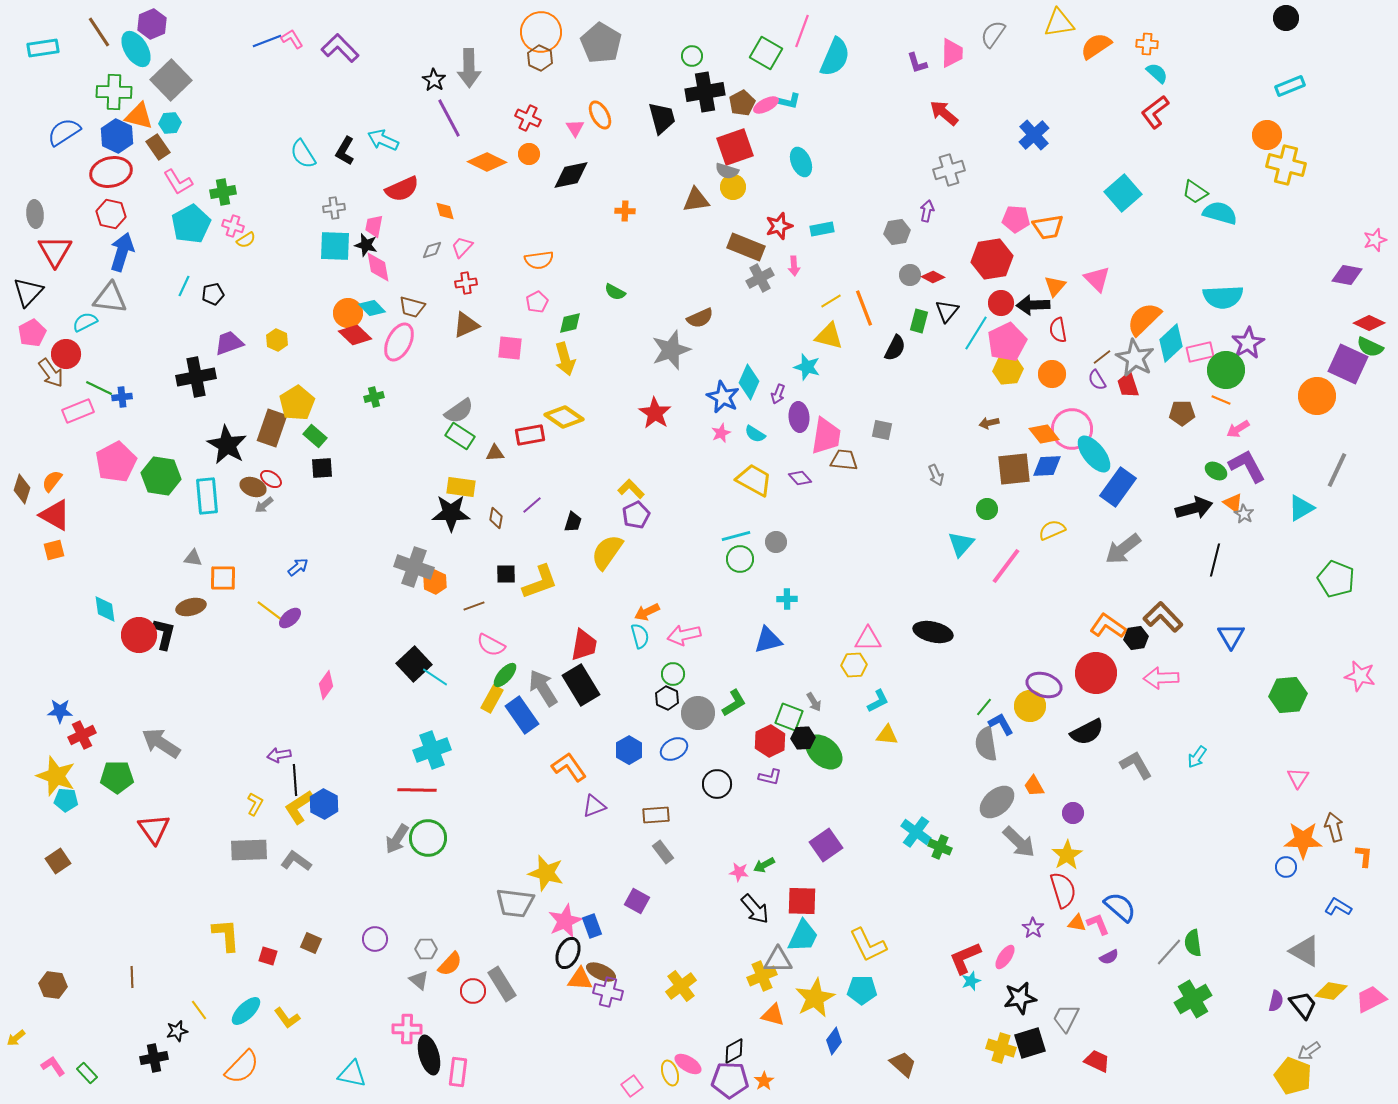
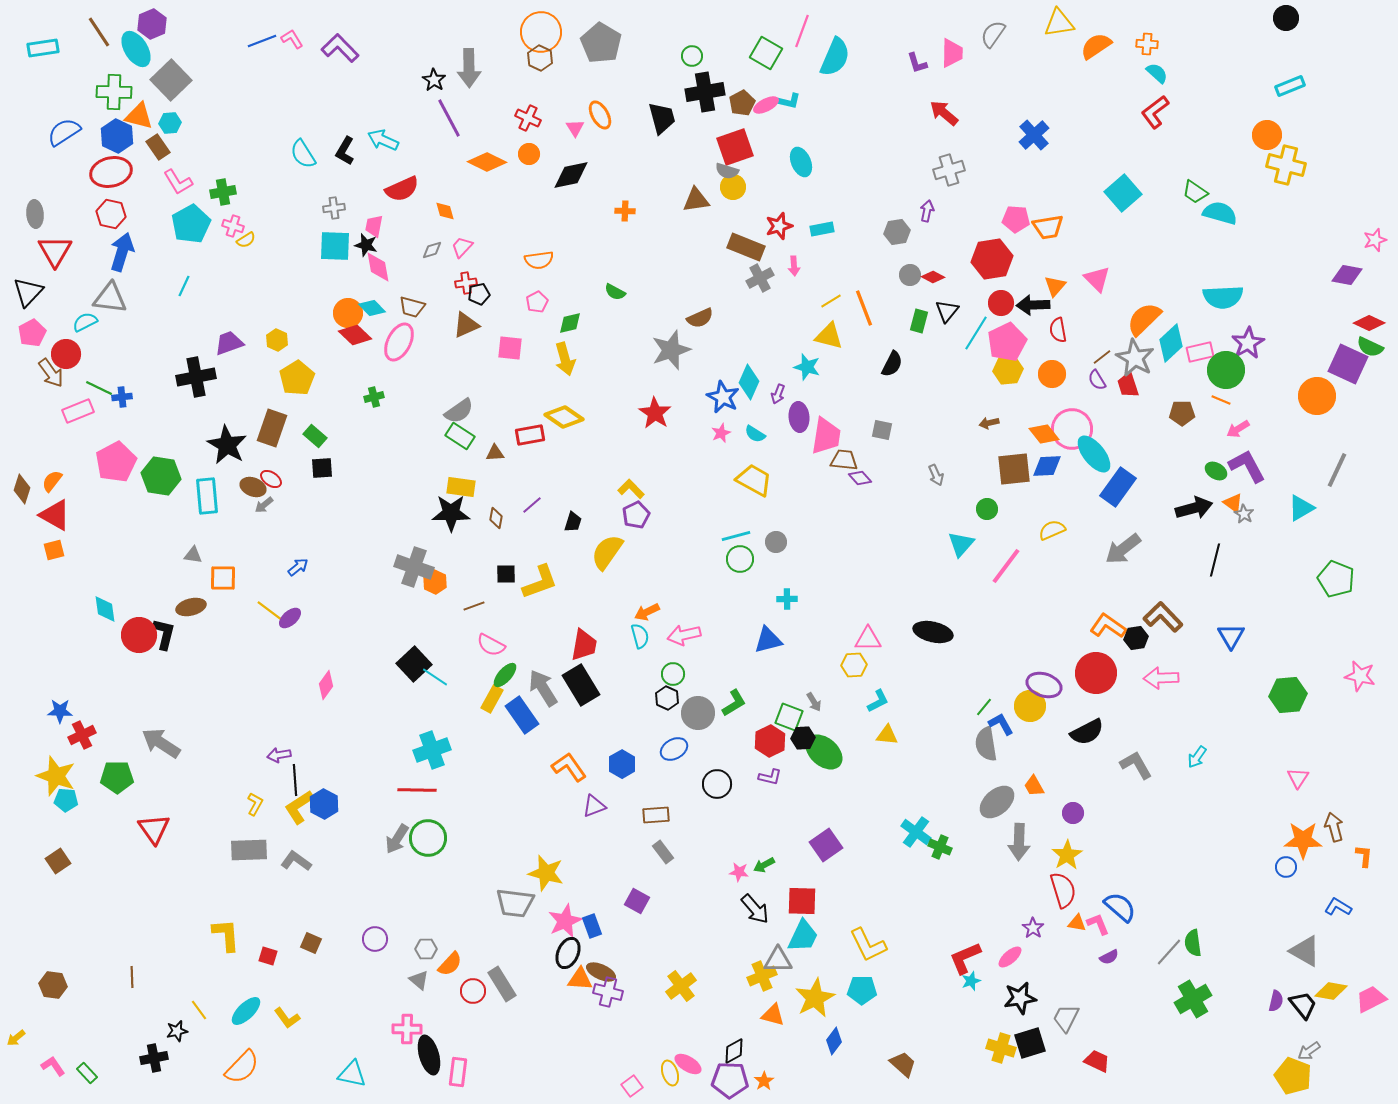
blue line at (267, 41): moved 5 px left
black pentagon at (213, 294): moved 266 px right
black semicircle at (895, 348): moved 3 px left, 16 px down
yellow pentagon at (297, 403): moved 25 px up
purple diamond at (800, 478): moved 60 px right
gray triangle at (193, 558): moved 3 px up
blue hexagon at (629, 750): moved 7 px left, 14 px down
gray arrow at (1019, 842): rotated 48 degrees clockwise
pink ellipse at (1005, 957): moved 5 px right; rotated 15 degrees clockwise
